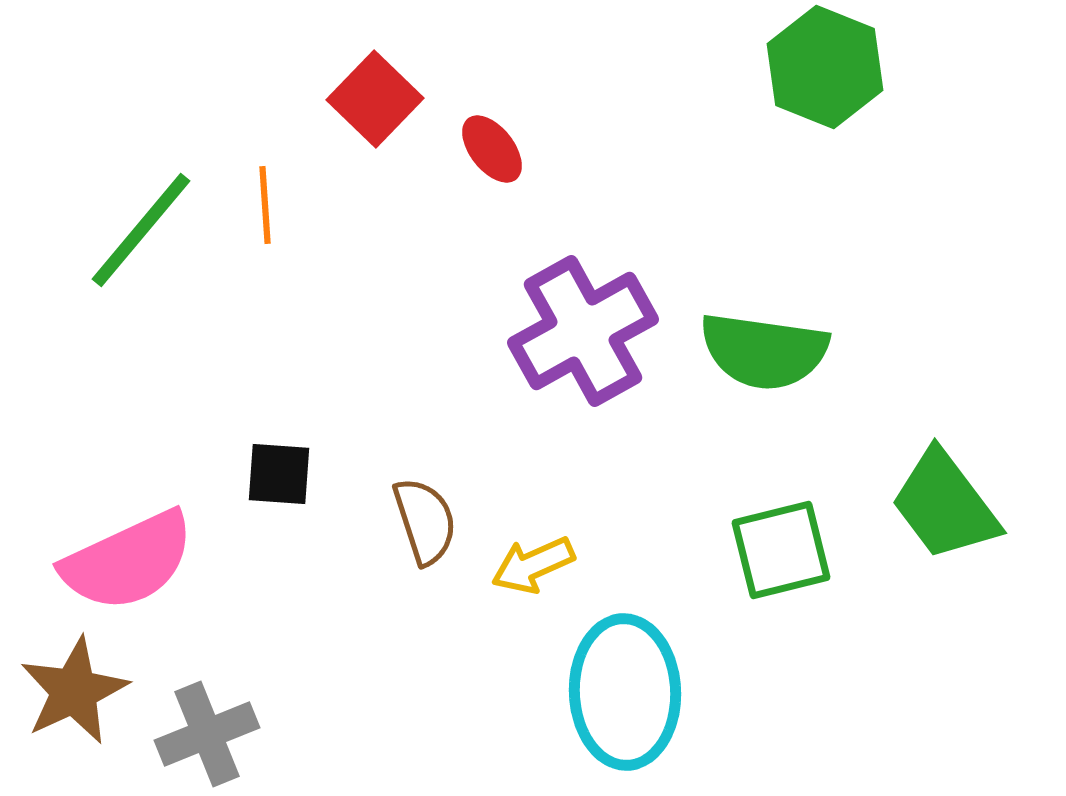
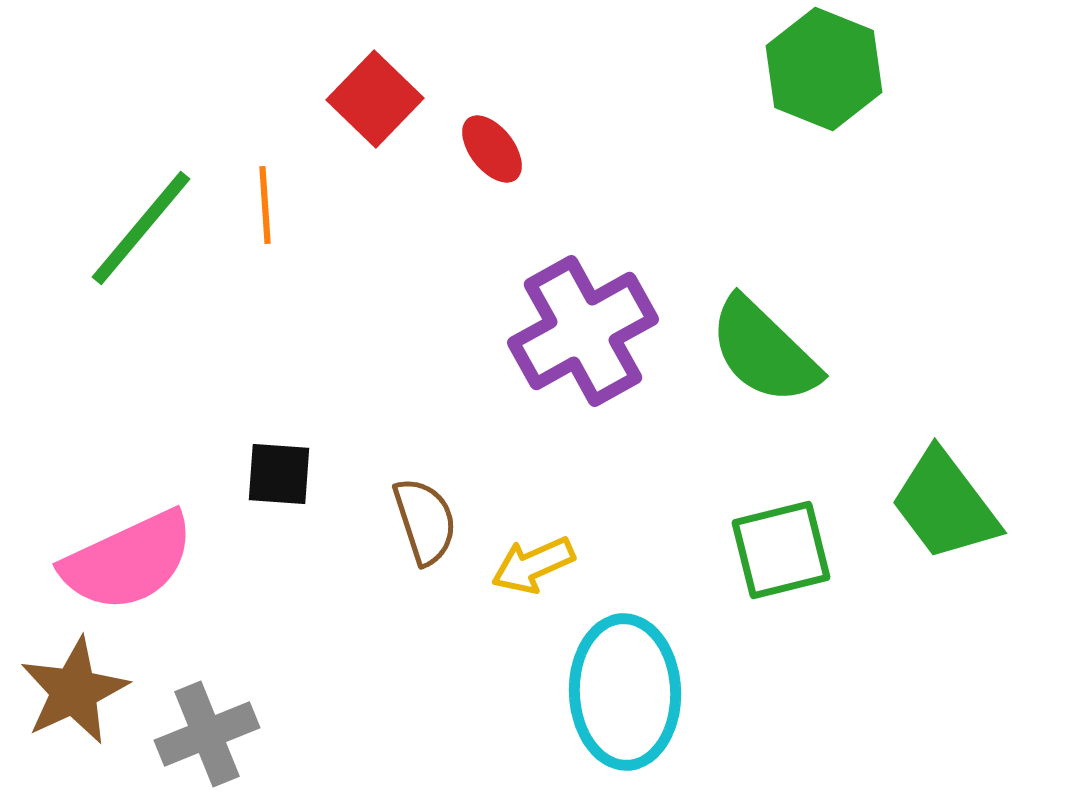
green hexagon: moved 1 px left, 2 px down
green line: moved 2 px up
green semicircle: rotated 36 degrees clockwise
